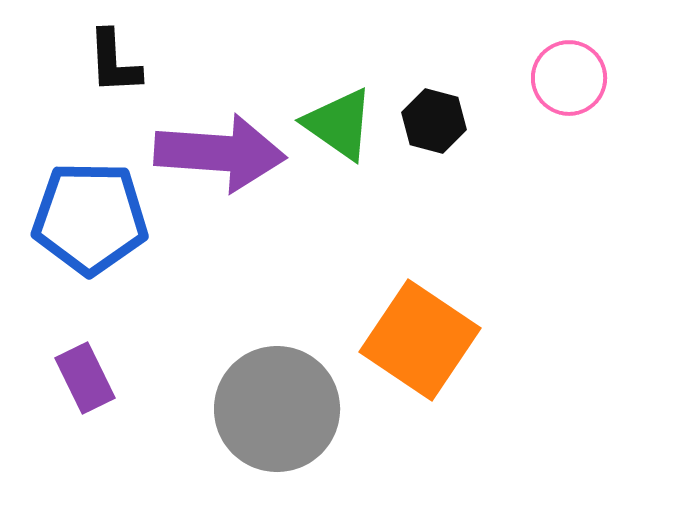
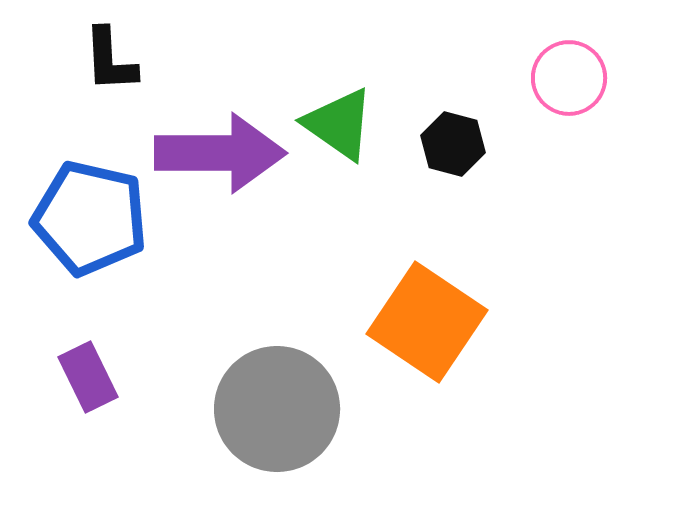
black L-shape: moved 4 px left, 2 px up
black hexagon: moved 19 px right, 23 px down
purple arrow: rotated 4 degrees counterclockwise
blue pentagon: rotated 12 degrees clockwise
orange square: moved 7 px right, 18 px up
purple rectangle: moved 3 px right, 1 px up
